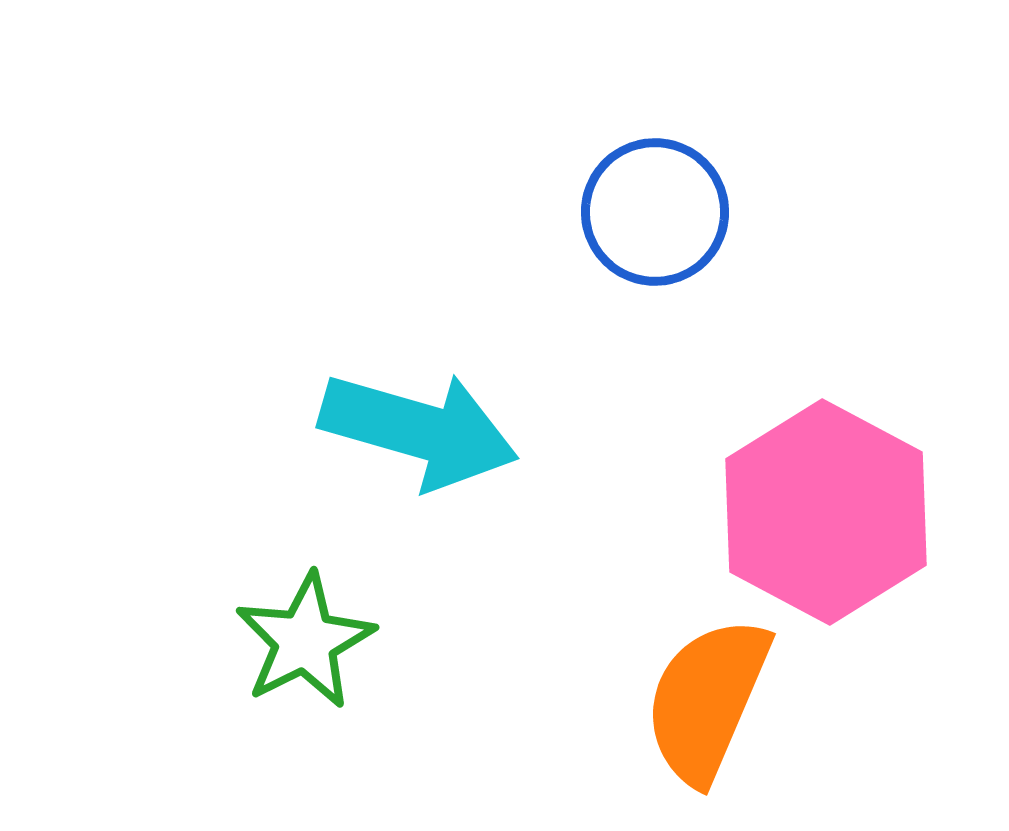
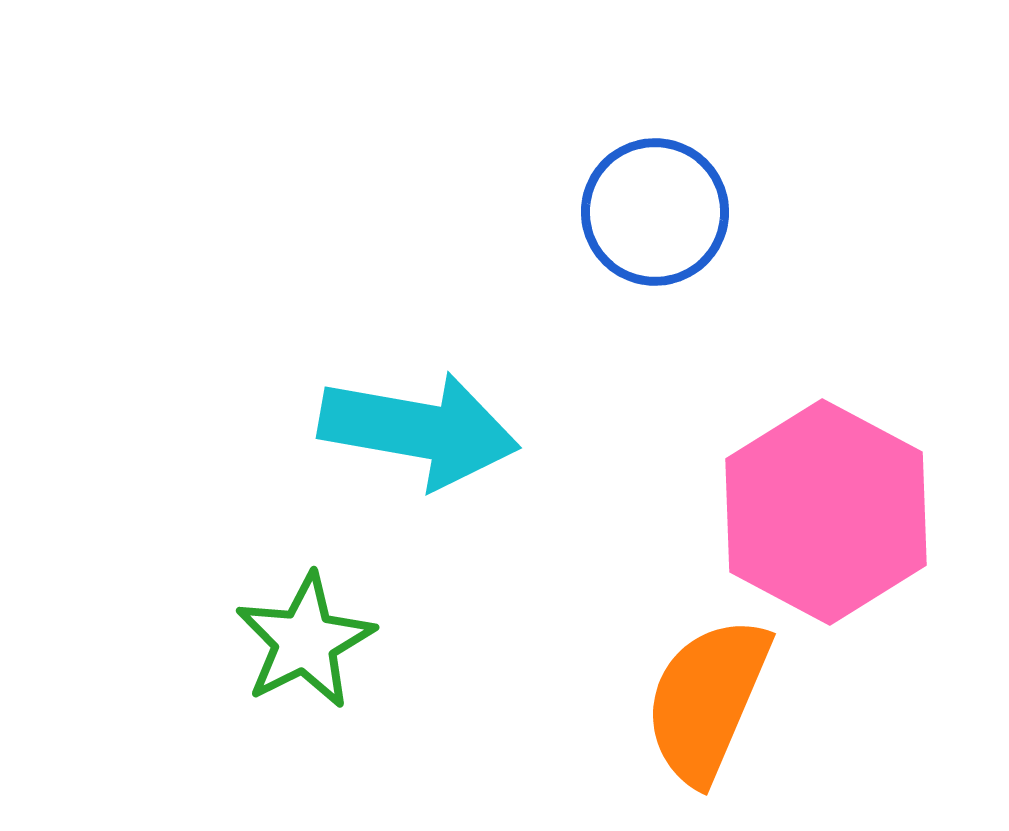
cyan arrow: rotated 6 degrees counterclockwise
